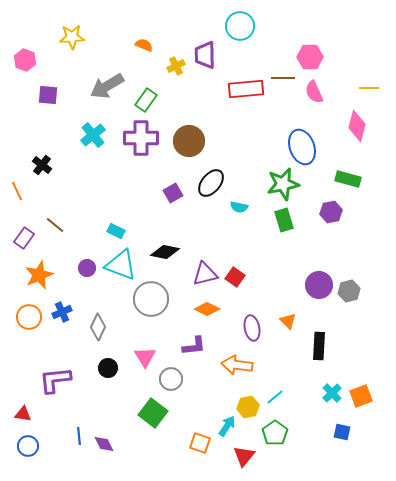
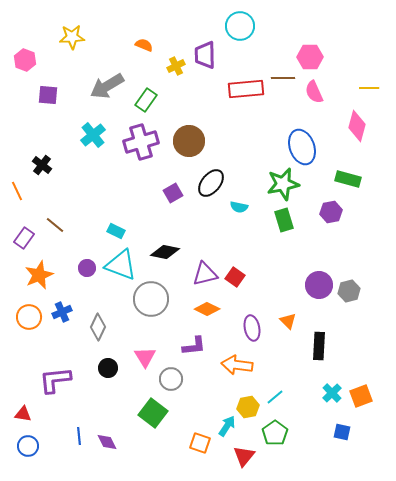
purple cross at (141, 138): moved 4 px down; rotated 16 degrees counterclockwise
purple diamond at (104, 444): moved 3 px right, 2 px up
